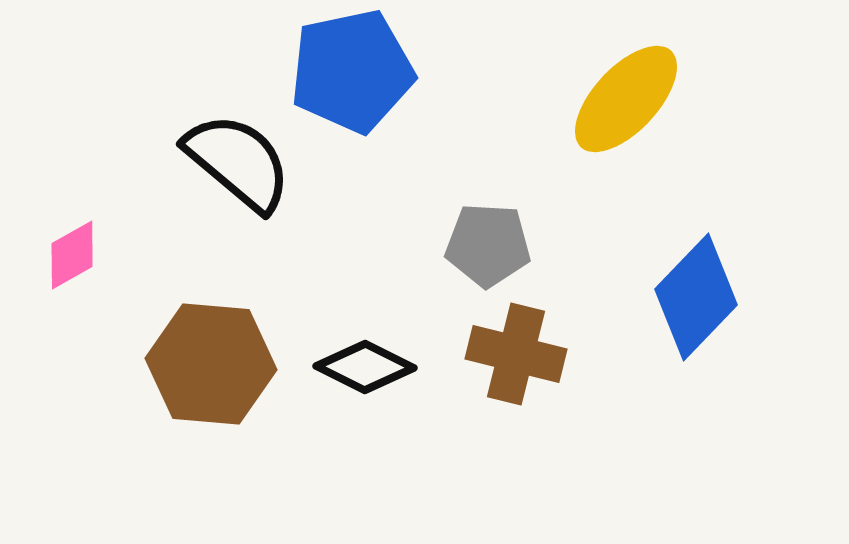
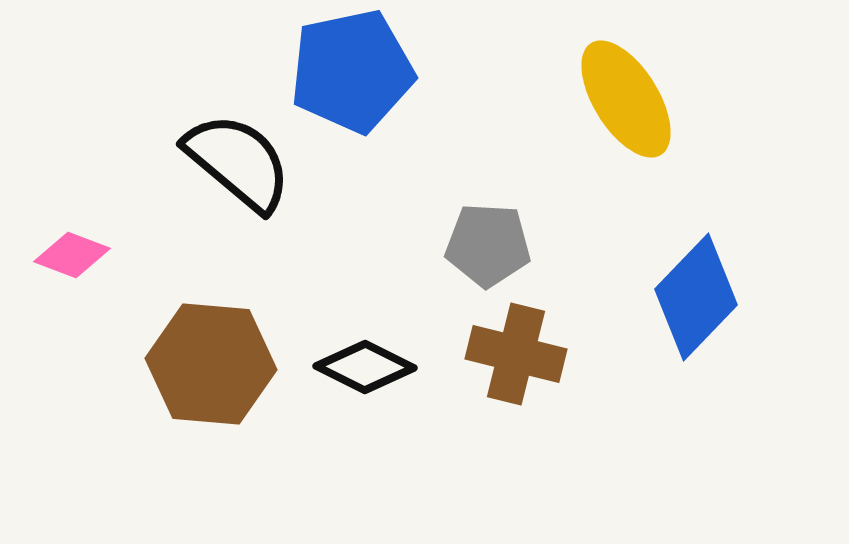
yellow ellipse: rotated 75 degrees counterclockwise
pink diamond: rotated 50 degrees clockwise
